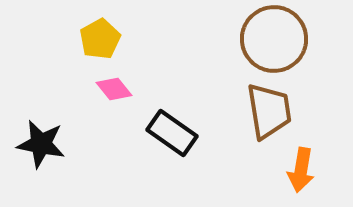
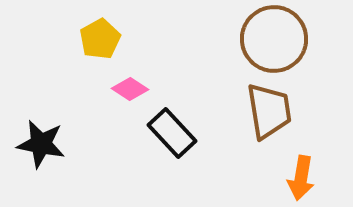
pink diamond: moved 16 px right; rotated 18 degrees counterclockwise
black rectangle: rotated 12 degrees clockwise
orange arrow: moved 8 px down
